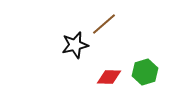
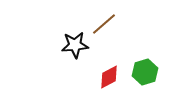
black star: rotated 8 degrees clockwise
red diamond: rotated 30 degrees counterclockwise
